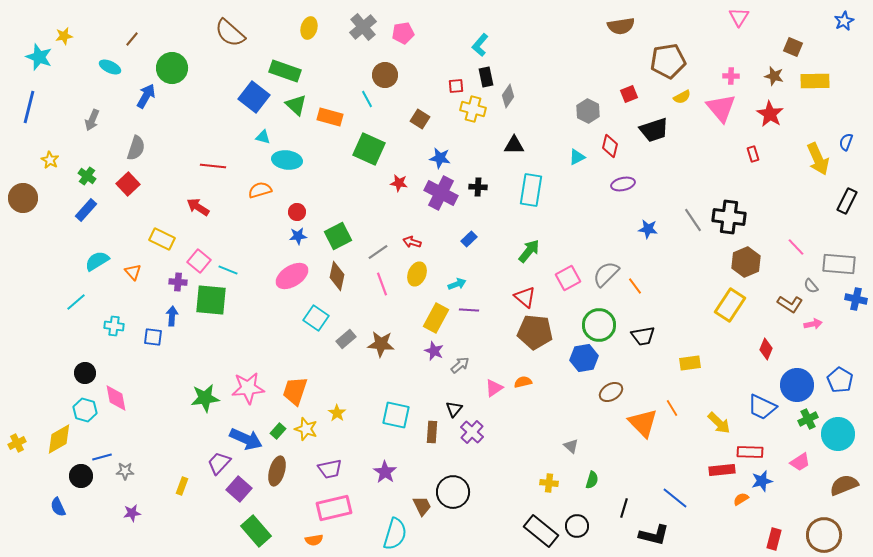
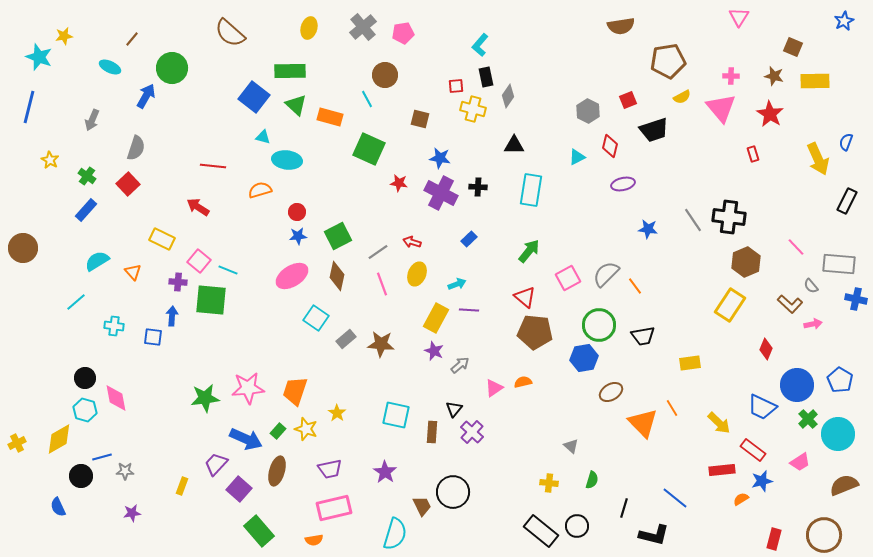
green rectangle at (285, 71): moved 5 px right; rotated 20 degrees counterclockwise
red square at (629, 94): moved 1 px left, 6 px down
brown square at (420, 119): rotated 18 degrees counterclockwise
brown circle at (23, 198): moved 50 px down
brown L-shape at (790, 304): rotated 10 degrees clockwise
black circle at (85, 373): moved 5 px down
green cross at (808, 419): rotated 18 degrees counterclockwise
red rectangle at (750, 452): moved 3 px right, 2 px up; rotated 35 degrees clockwise
purple trapezoid at (219, 463): moved 3 px left, 1 px down
green rectangle at (256, 531): moved 3 px right
